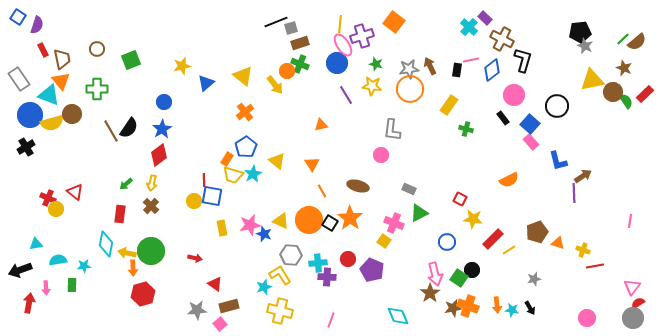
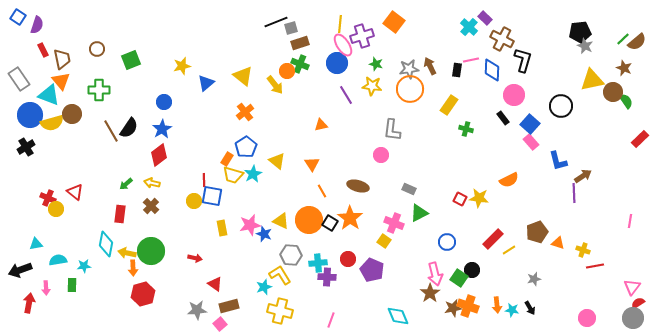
blue diamond at (492, 70): rotated 50 degrees counterclockwise
green cross at (97, 89): moved 2 px right, 1 px down
red rectangle at (645, 94): moved 5 px left, 45 px down
black circle at (557, 106): moved 4 px right
yellow arrow at (152, 183): rotated 91 degrees clockwise
yellow star at (473, 219): moved 6 px right, 21 px up
